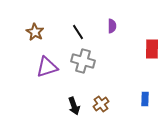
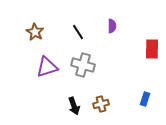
gray cross: moved 4 px down
blue rectangle: rotated 16 degrees clockwise
brown cross: rotated 21 degrees clockwise
